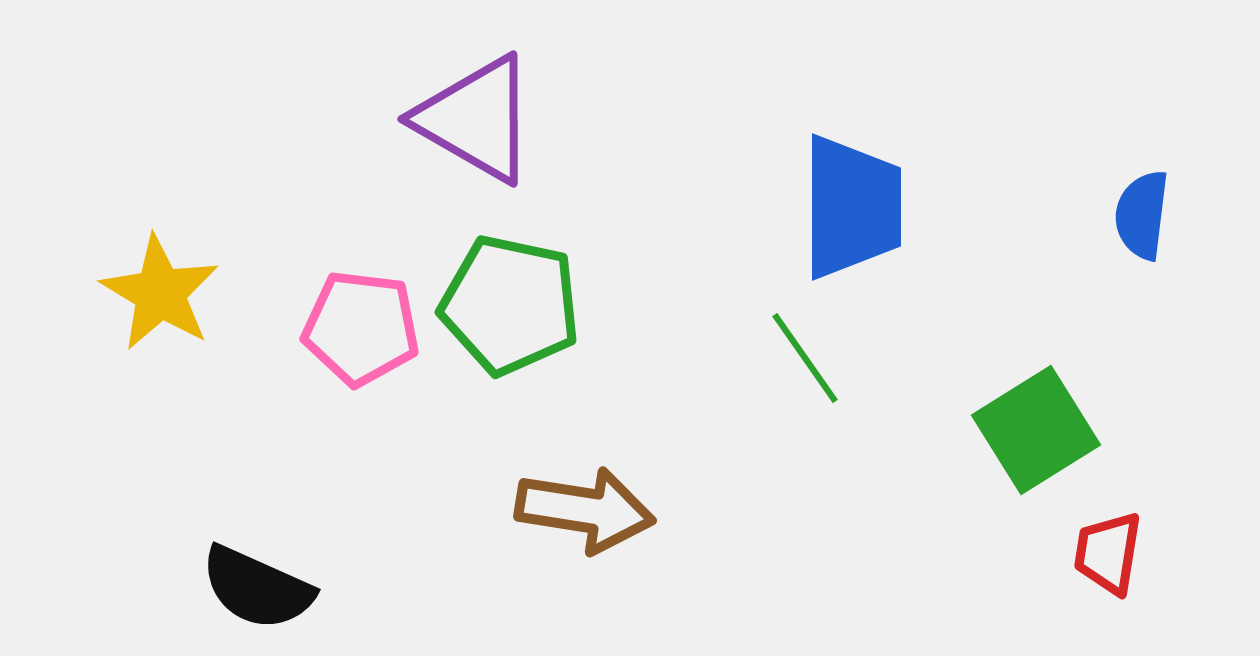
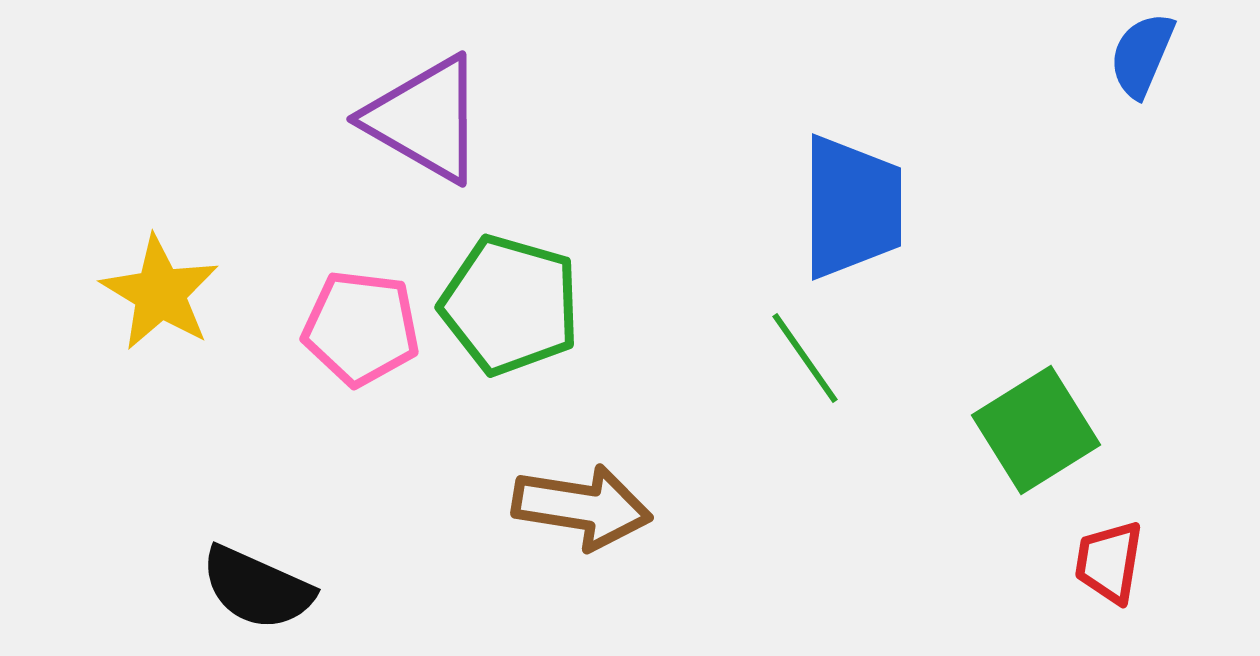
purple triangle: moved 51 px left
blue semicircle: moved 160 px up; rotated 16 degrees clockwise
green pentagon: rotated 4 degrees clockwise
brown arrow: moved 3 px left, 3 px up
red trapezoid: moved 1 px right, 9 px down
